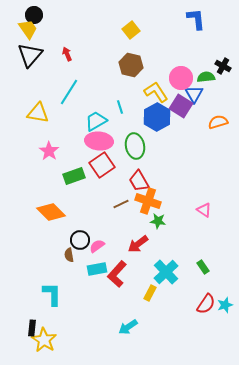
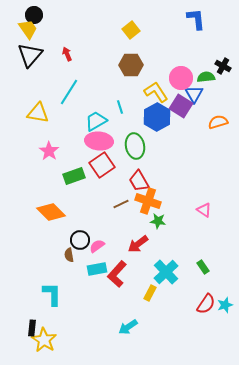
brown hexagon at (131, 65): rotated 15 degrees counterclockwise
